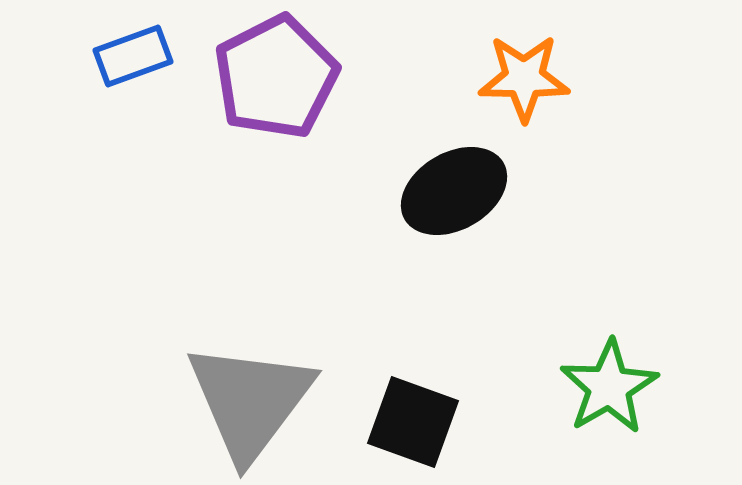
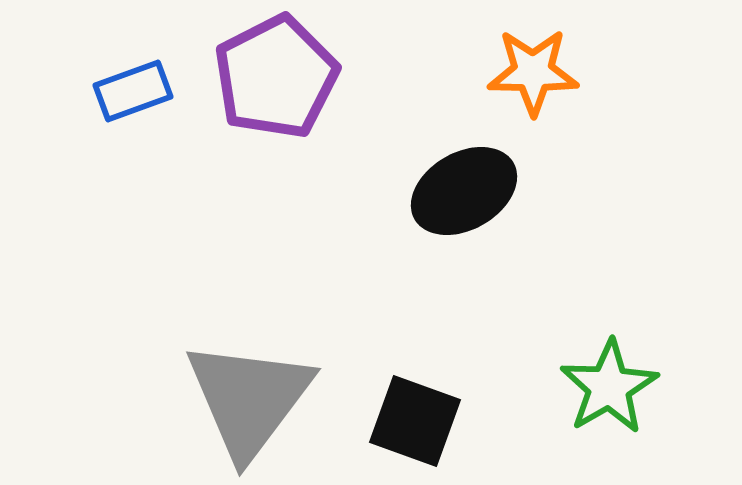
blue rectangle: moved 35 px down
orange star: moved 9 px right, 6 px up
black ellipse: moved 10 px right
gray triangle: moved 1 px left, 2 px up
black square: moved 2 px right, 1 px up
